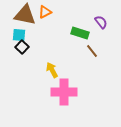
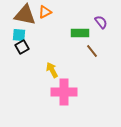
green rectangle: rotated 18 degrees counterclockwise
black square: rotated 16 degrees clockwise
